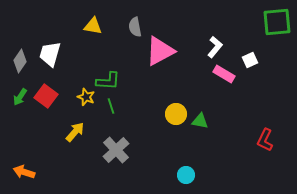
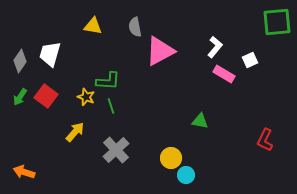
yellow circle: moved 5 px left, 44 px down
